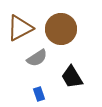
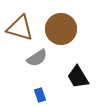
brown triangle: rotated 44 degrees clockwise
black trapezoid: moved 6 px right
blue rectangle: moved 1 px right, 1 px down
